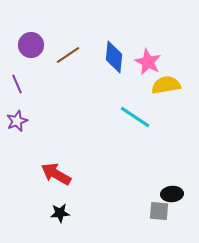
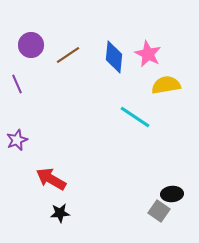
pink star: moved 8 px up
purple star: moved 19 px down
red arrow: moved 5 px left, 5 px down
gray square: rotated 30 degrees clockwise
